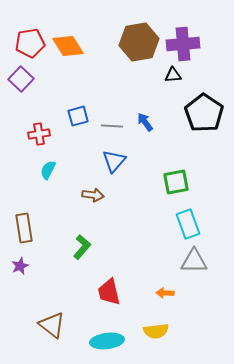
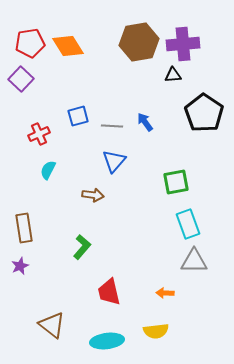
red cross: rotated 15 degrees counterclockwise
